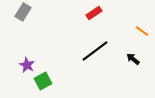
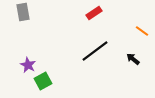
gray rectangle: rotated 42 degrees counterclockwise
purple star: moved 1 px right
